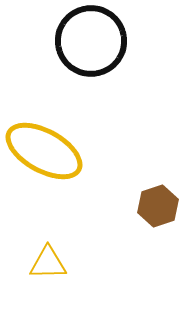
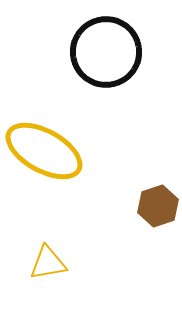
black circle: moved 15 px right, 11 px down
yellow triangle: rotated 9 degrees counterclockwise
